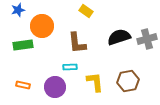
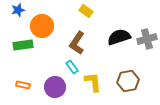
brown L-shape: rotated 40 degrees clockwise
cyan rectangle: moved 2 px right; rotated 56 degrees clockwise
yellow L-shape: moved 2 px left
